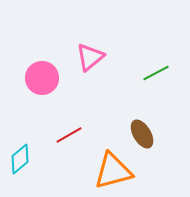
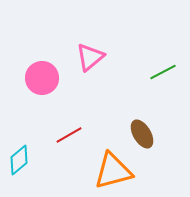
green line: moved 7 px right, 1 px up
cyan diamond: moved 1 px left, 1 px down
